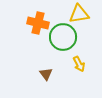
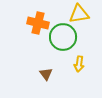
yellow arrow: rotated 35 degrees clockwise
